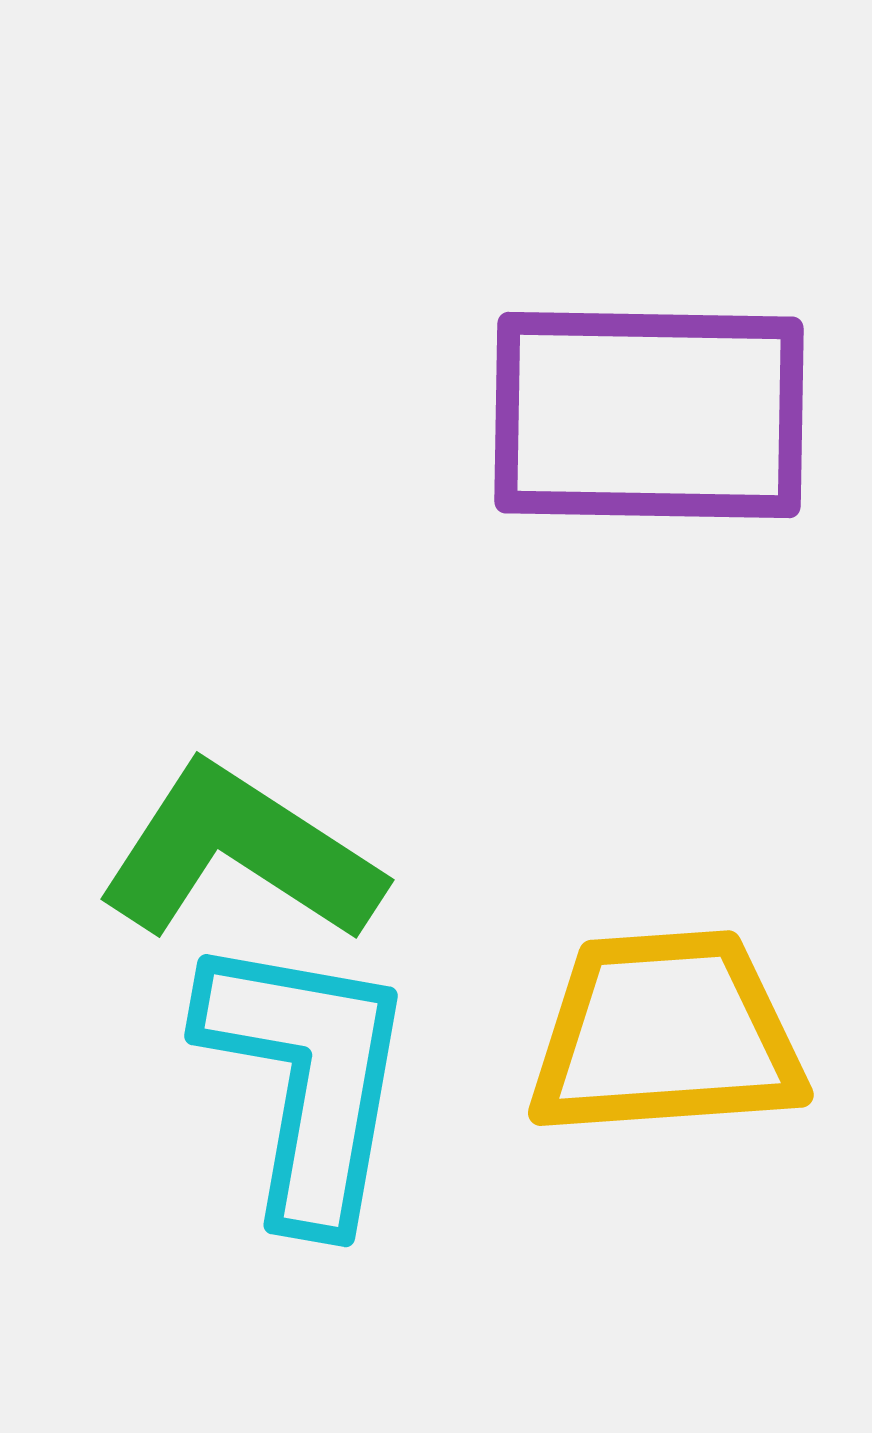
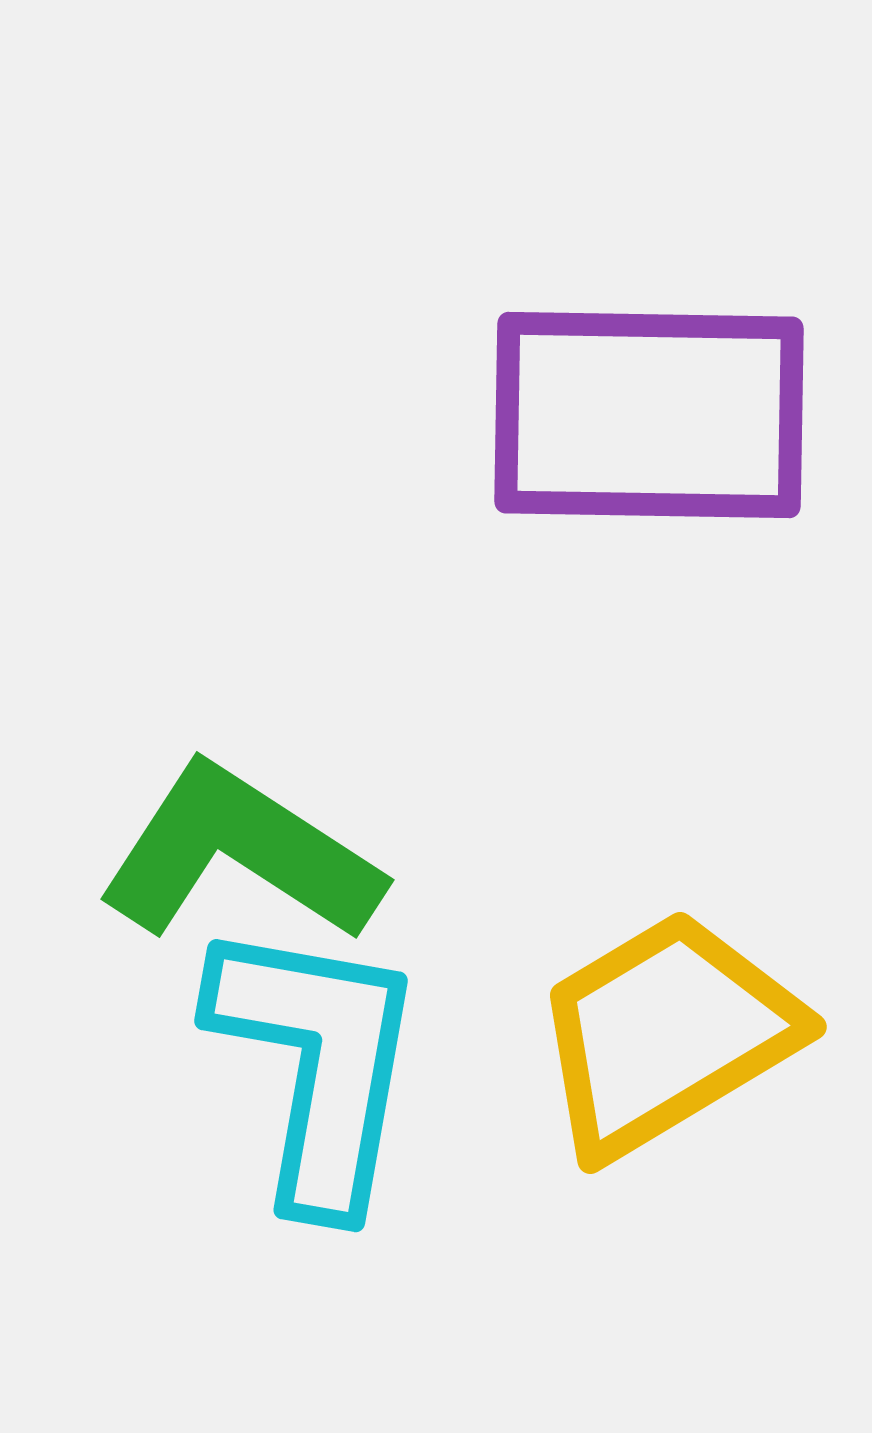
yellow trapezoid: rotated 27 degrees counterclockwise
cyan L-shape: moved 10 px right, 15 px up
